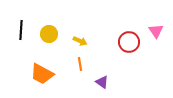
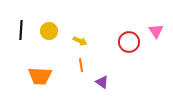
yellow circle: moved 3 px up
orange line: moved 1 px right, 1 px down
orange trapezoid: moved 2 px left, 2 px down; rotated 25 degrees counterclockwise
